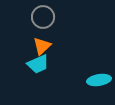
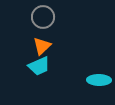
cyan trapezoid: moved 1 px right, 2 px down
cyan ellipse: rotated 10 degrees clockwise
